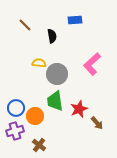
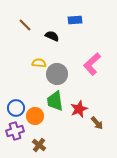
black semicircle: rotated 56 degrees counterclockwise
